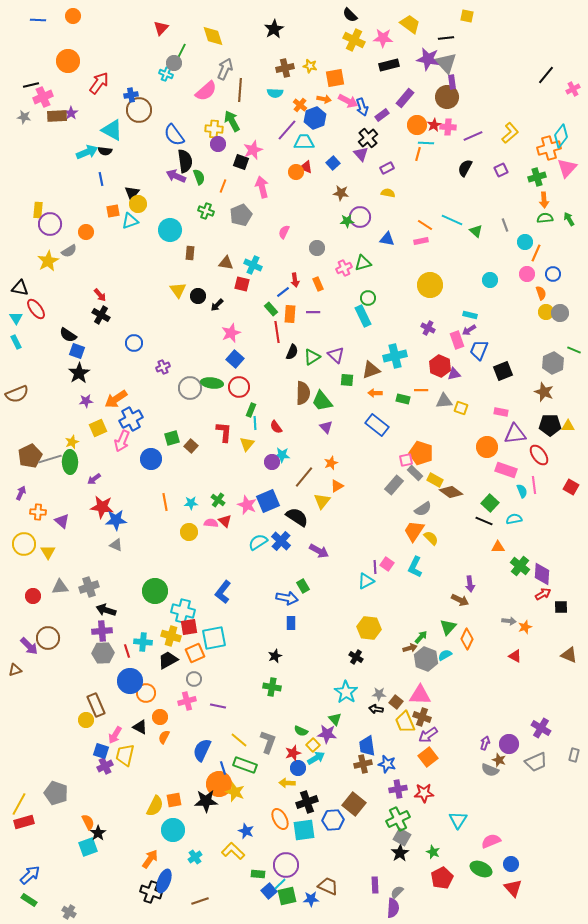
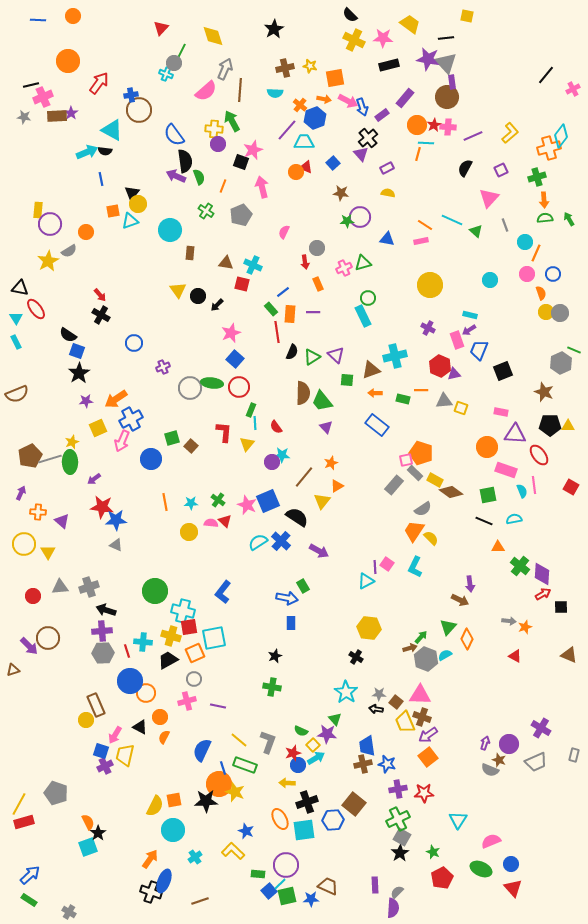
pink triangle at (567, 168): moved 78 px left, 30 px down
green cross at (206, 211): rotated 14 degrees clockwise
red arrow at (295, 280): moved 10 px right, 18 px up
gray hexagon at (553, 363): moved 8 px right
purple triangle at (515, 434): rotated 10 degrees clockwise
green square at (490, 503): moved 2 px left, 8 px up; rotated 36 degrees clockwise
brown triangle at (15, 670): moved 2 px left
blue circle at (298, 768): moved 3 px up
